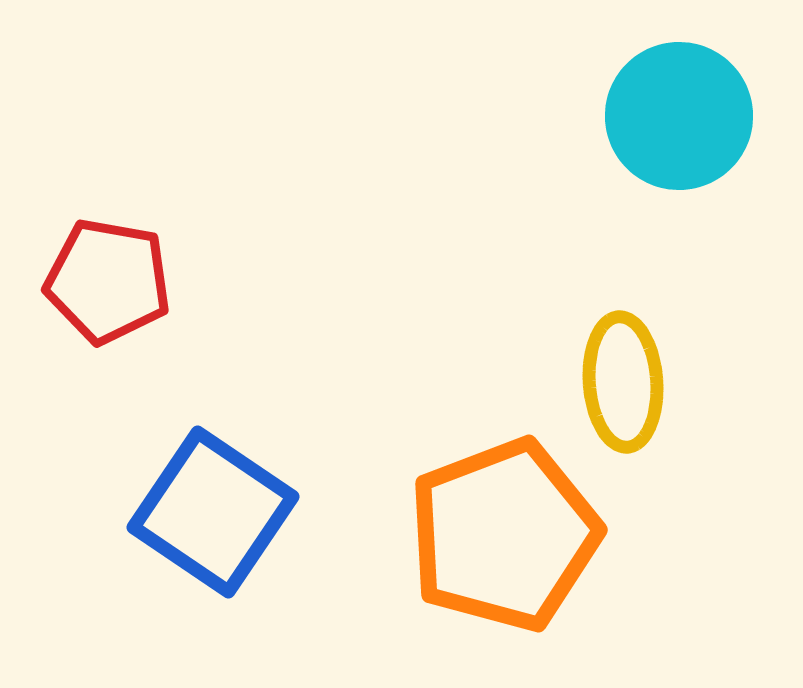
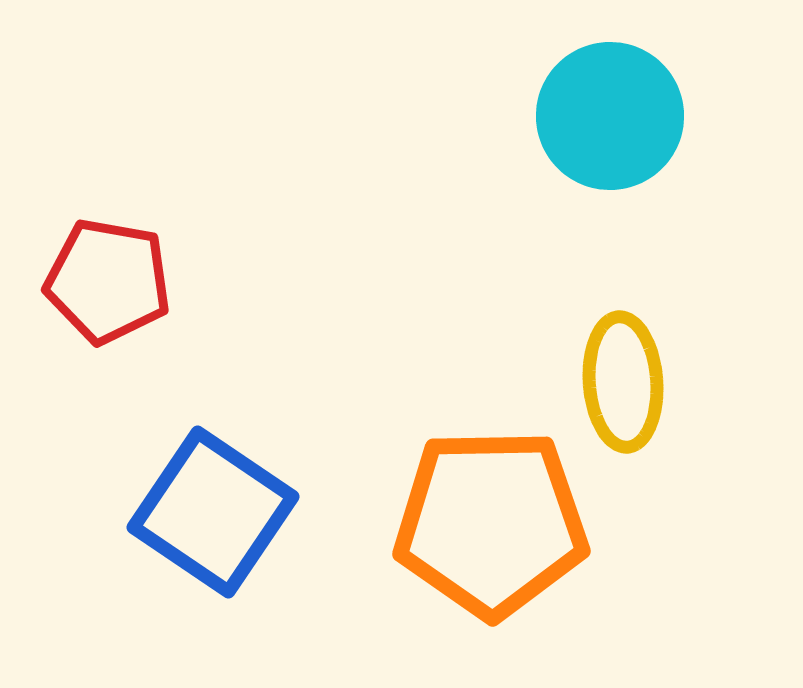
cyan circle: moved 69 px left
orange pentagon: moved 13 px left, 12 px up; rotated 20 degrees clockwise
